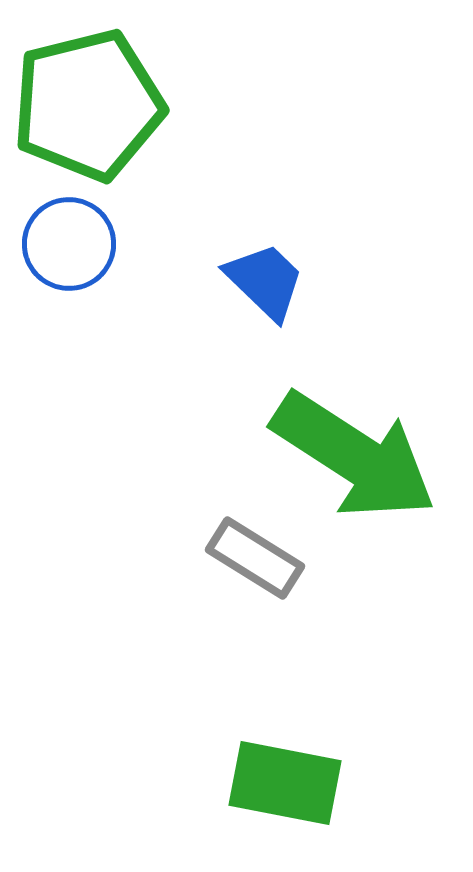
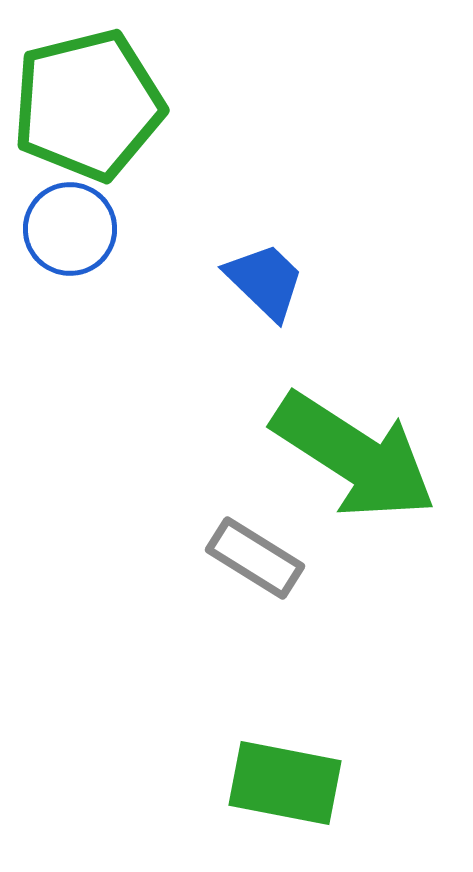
blue circle: moved 1 px right, 15 px up
